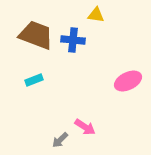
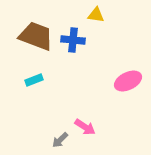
brown trapezoid: moved 1 px down
